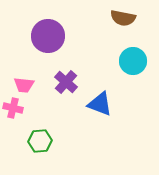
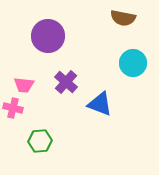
cyan circle: moved 2 px down
